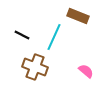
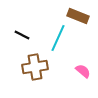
cyan line: moved 4 px right, 1 px down
brown cross: rotated 30 degrees counterclockwise
pink semicircle: moved 3 px left
